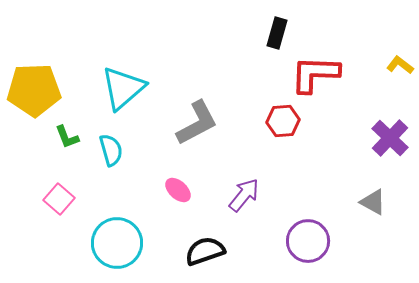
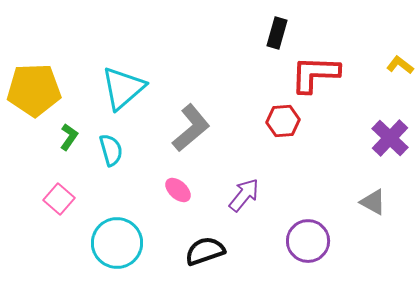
gray L-shape: moved 6 px left, 5 px down; rotated 12 degrees counterclockwise
green L-shape: moved 2 px right; rotated 124 degrees counterclockwise
